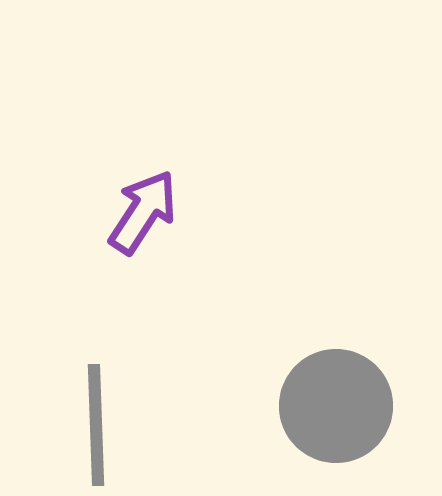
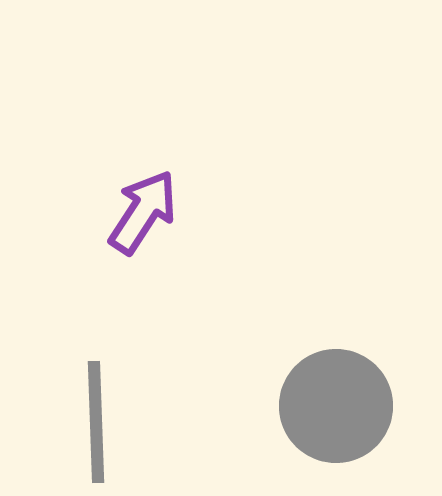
gray line: moved 3 px up
